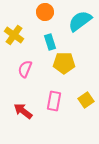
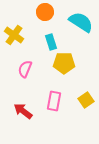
cyan semicircle: moved 1 px right, 1 px down; rotated 70 degrees clockwise
cyan rectangle: moved 1 px right
